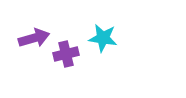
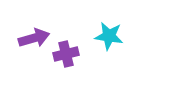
cyan star: moved 6 px right, 2 px up
